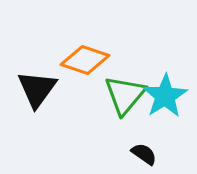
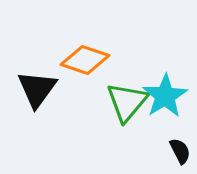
green triangle: moved 2 px right, 7 px down
black semicircle: moved 36 px right, 3 px up; rotated 28 degrees clockwise
